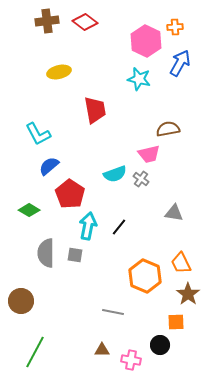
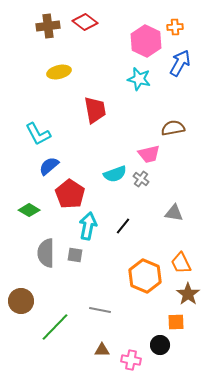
brown cross: moved 1 px right, 5 px down
brown semicircle: moved 5 px right, 1 px up
black line: moved 4 px right, 1 px up
gray line: moved 13 px left, 2 px up
green line: moved 20 px right, 25 px up; rotated 16 degrees clockwise
